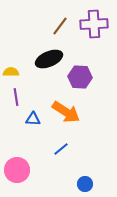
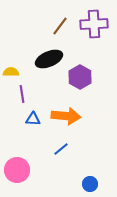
purple hexagon: rotated 25 degrees clockwise
purple line: moved 6 px right, 3 px up
orange arrow: moved 4 px down; rotated 28 degrees counterclockwise
blue circle: moved 5 px right
